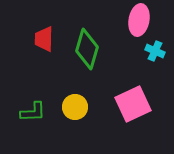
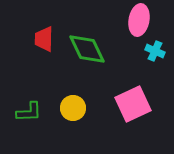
green diamond: rotated 42 degrees counterclockwise
yellow circle: moved 2 px left, 1 px down
green L-shape: moved 4 px left
